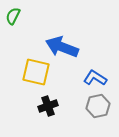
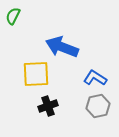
yellow square: moved 2 px down; rotated 16 degrees counterclockwise
